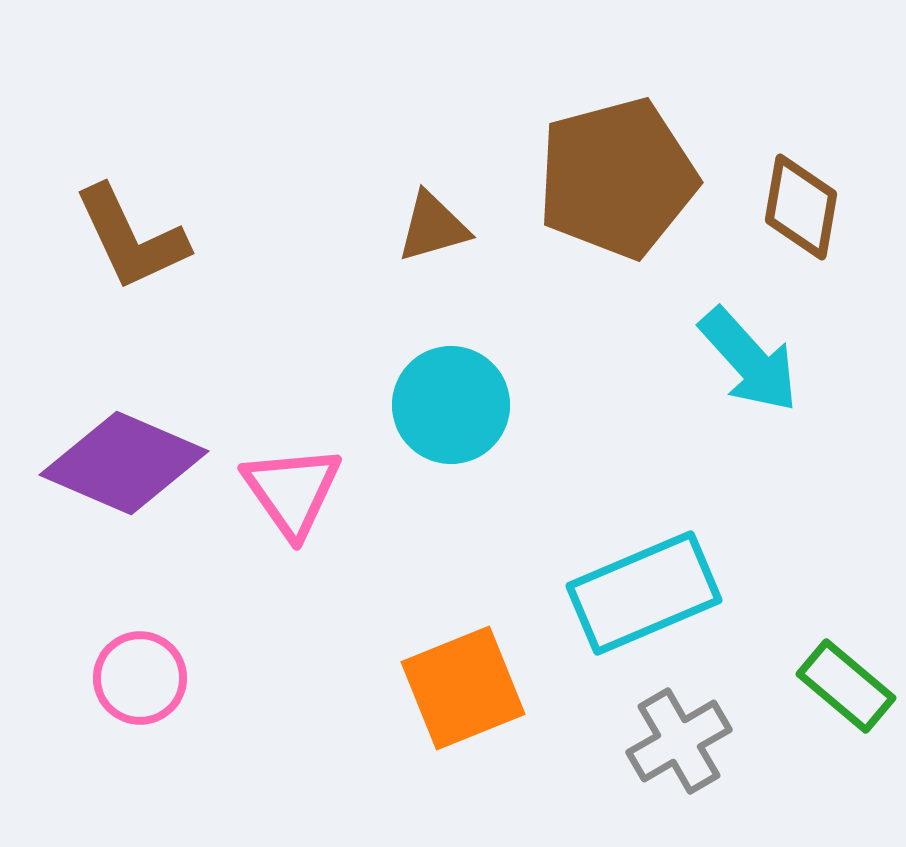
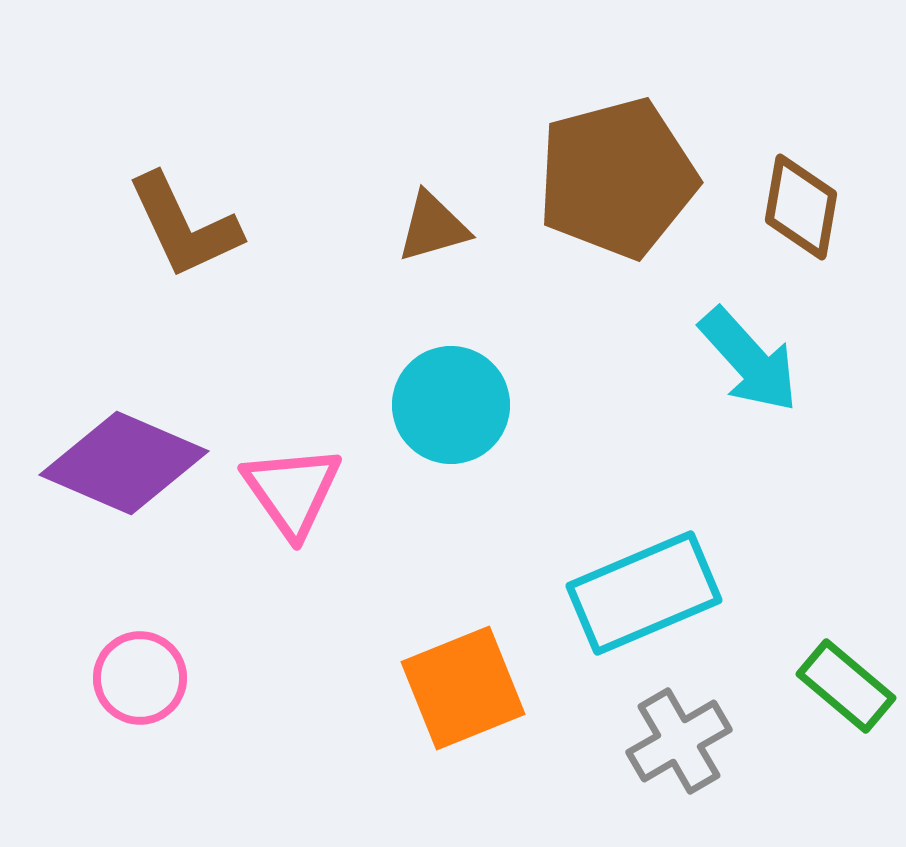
brown L-shape: moved 53 px right, 12 px up
